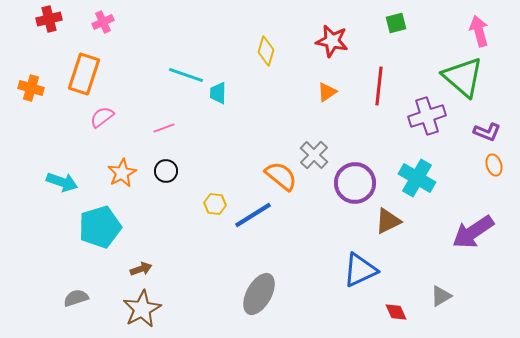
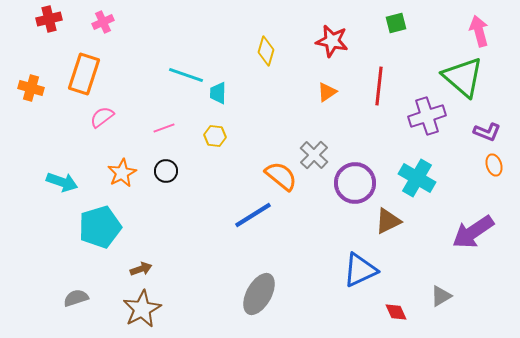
yellow hexagon: moved 68 px up
